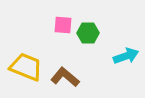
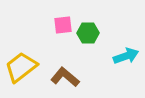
pink square: rotated 12 degrees counterclockwise
yellow trapezoid: moved 5 px left; rotated 60 degrees counterclockwise
